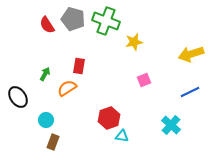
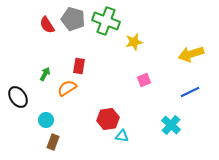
red hexagon: moved 1 px left, 1 px down; rotated 10 degrees clockwise
